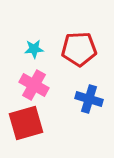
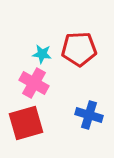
cyan star: moved 8 px right, 5 px down; rotated 12 degrees clockwise
pink cross: moved 2 px up
blue cross: moved 16 px down
